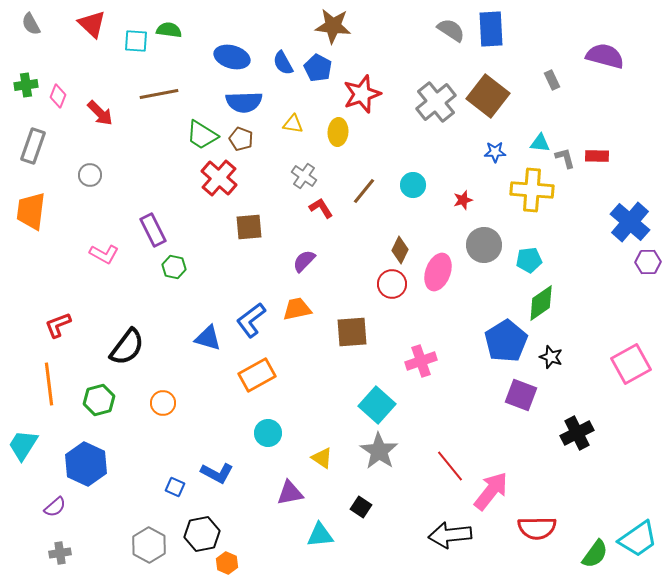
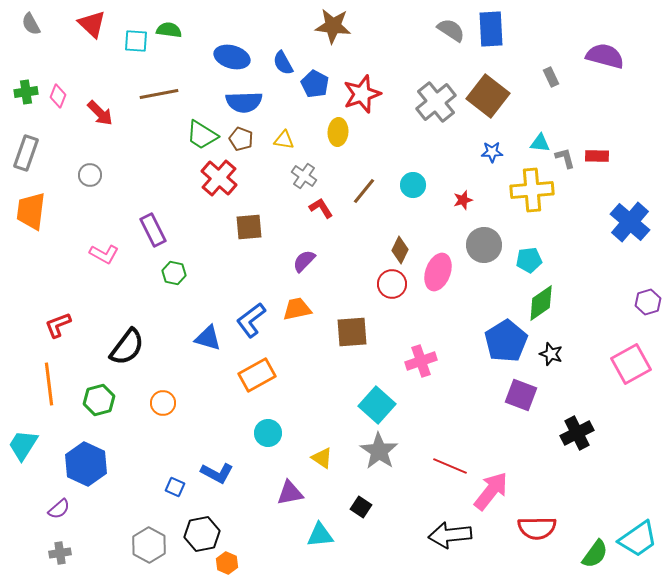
blue pentagon at (318, 68): moved 3 px left, 16 px down
gray rectangle at (552, 80): moved 1 px left, 3 px up
green cross at (26, 85): moved 7 px down
yellow triangle at (293, 124): moved 9 px left, 16 px down
gray rectangle at (33, 146): moved 7 px left, 7 px down
blue star at (495, 152): moved 3 px left
yellow cross at (532, 190): rotated 9 degrees counterclockwise
purple hexagon at (648, 262): moved 40 px down; rotated 15 degrees counterclockwise
green hexagon at (174, 267): moved 6 px down
black star at (551, 357): moved 3 px up
red line at (450, 466): rotated 28 degrees counterclockwise
purple semicircle at (55, 507): moved 4 px right, 2 px down
